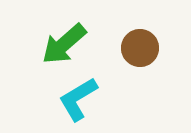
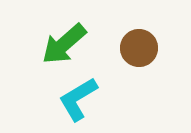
brown circle: moved 1 px left
